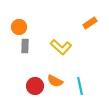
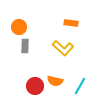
orange rectangle: moved 19 px left; rotated 40 degrees clockwise
yellow L-shape: moved 2 px right, 1 px down
orange semicircle: rotated 14 degrees counterclockwise
cyan line: rotated 42 degrees clockwise
